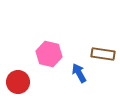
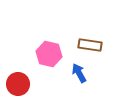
brown rectangle: moved 13 px left, 9 px up
red circle: moved 2 px down
